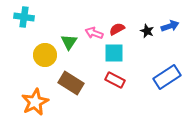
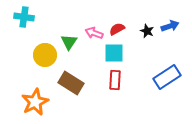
red rectangle: rotated 66 degrees clockwise
